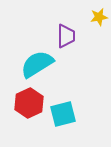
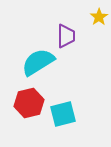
yellow star: rotated 24 degrees counterclockwise
cyan semicircle: moved 1 px right, 2 px up
red hexagon: rotated 12 degrees clockwise
